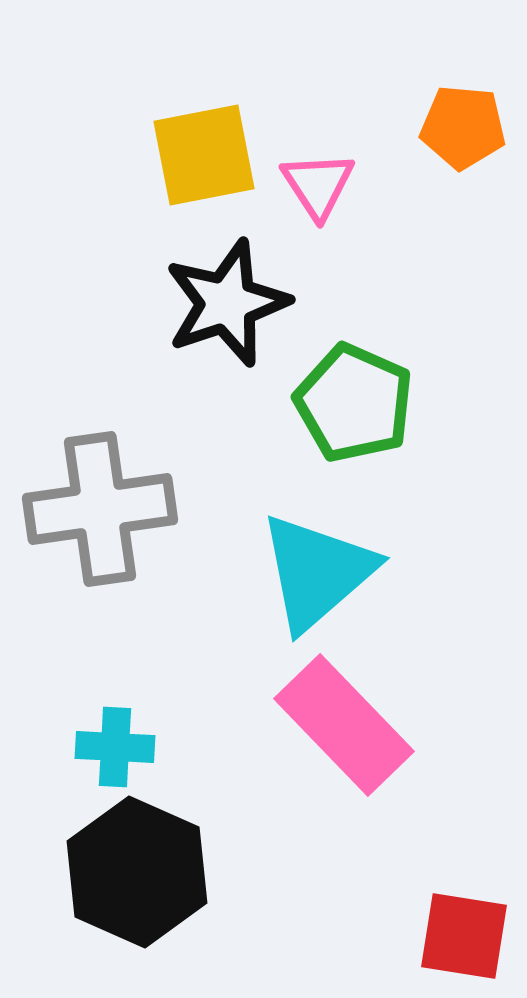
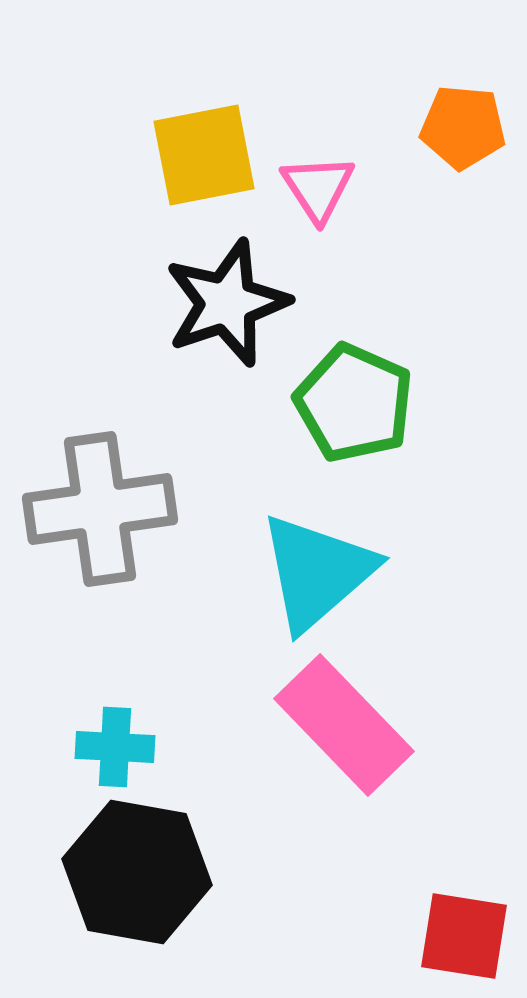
pink triangle: moved 3 px down
black hexagon: rotated 14 degrees counterclockwise
